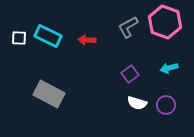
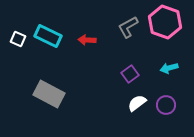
white square: moved 1 px left, 1 px down; rotated 21 degrees clockwise
white semicircle: rotated 126 degrees clockwise
